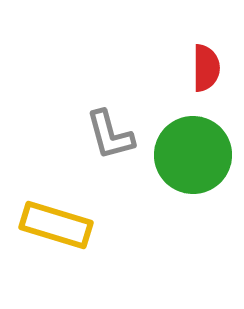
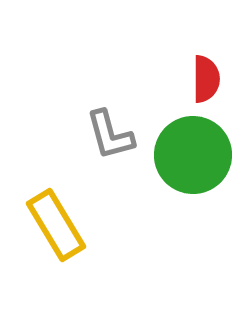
red semicircle: moved 11 px down
yellow rectangle: rotated 42 degrees clockwise
